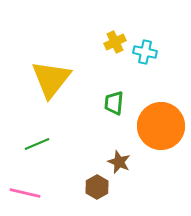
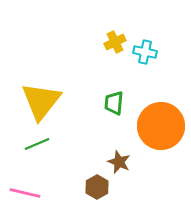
yellow triangle: moved 10 px left, 22 px down
